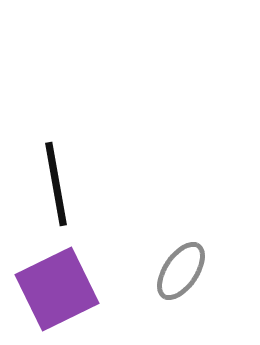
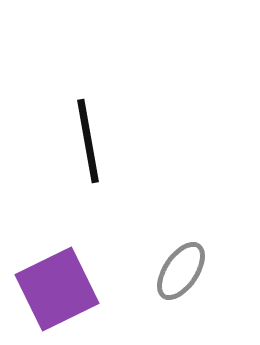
black line: moved 32 px right, 43 px up
